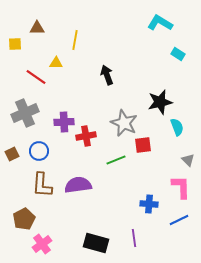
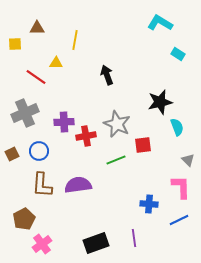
gray star: moved 7 px left, 1 px down
black rectangle: rotated 35 degrees counterclockwise
